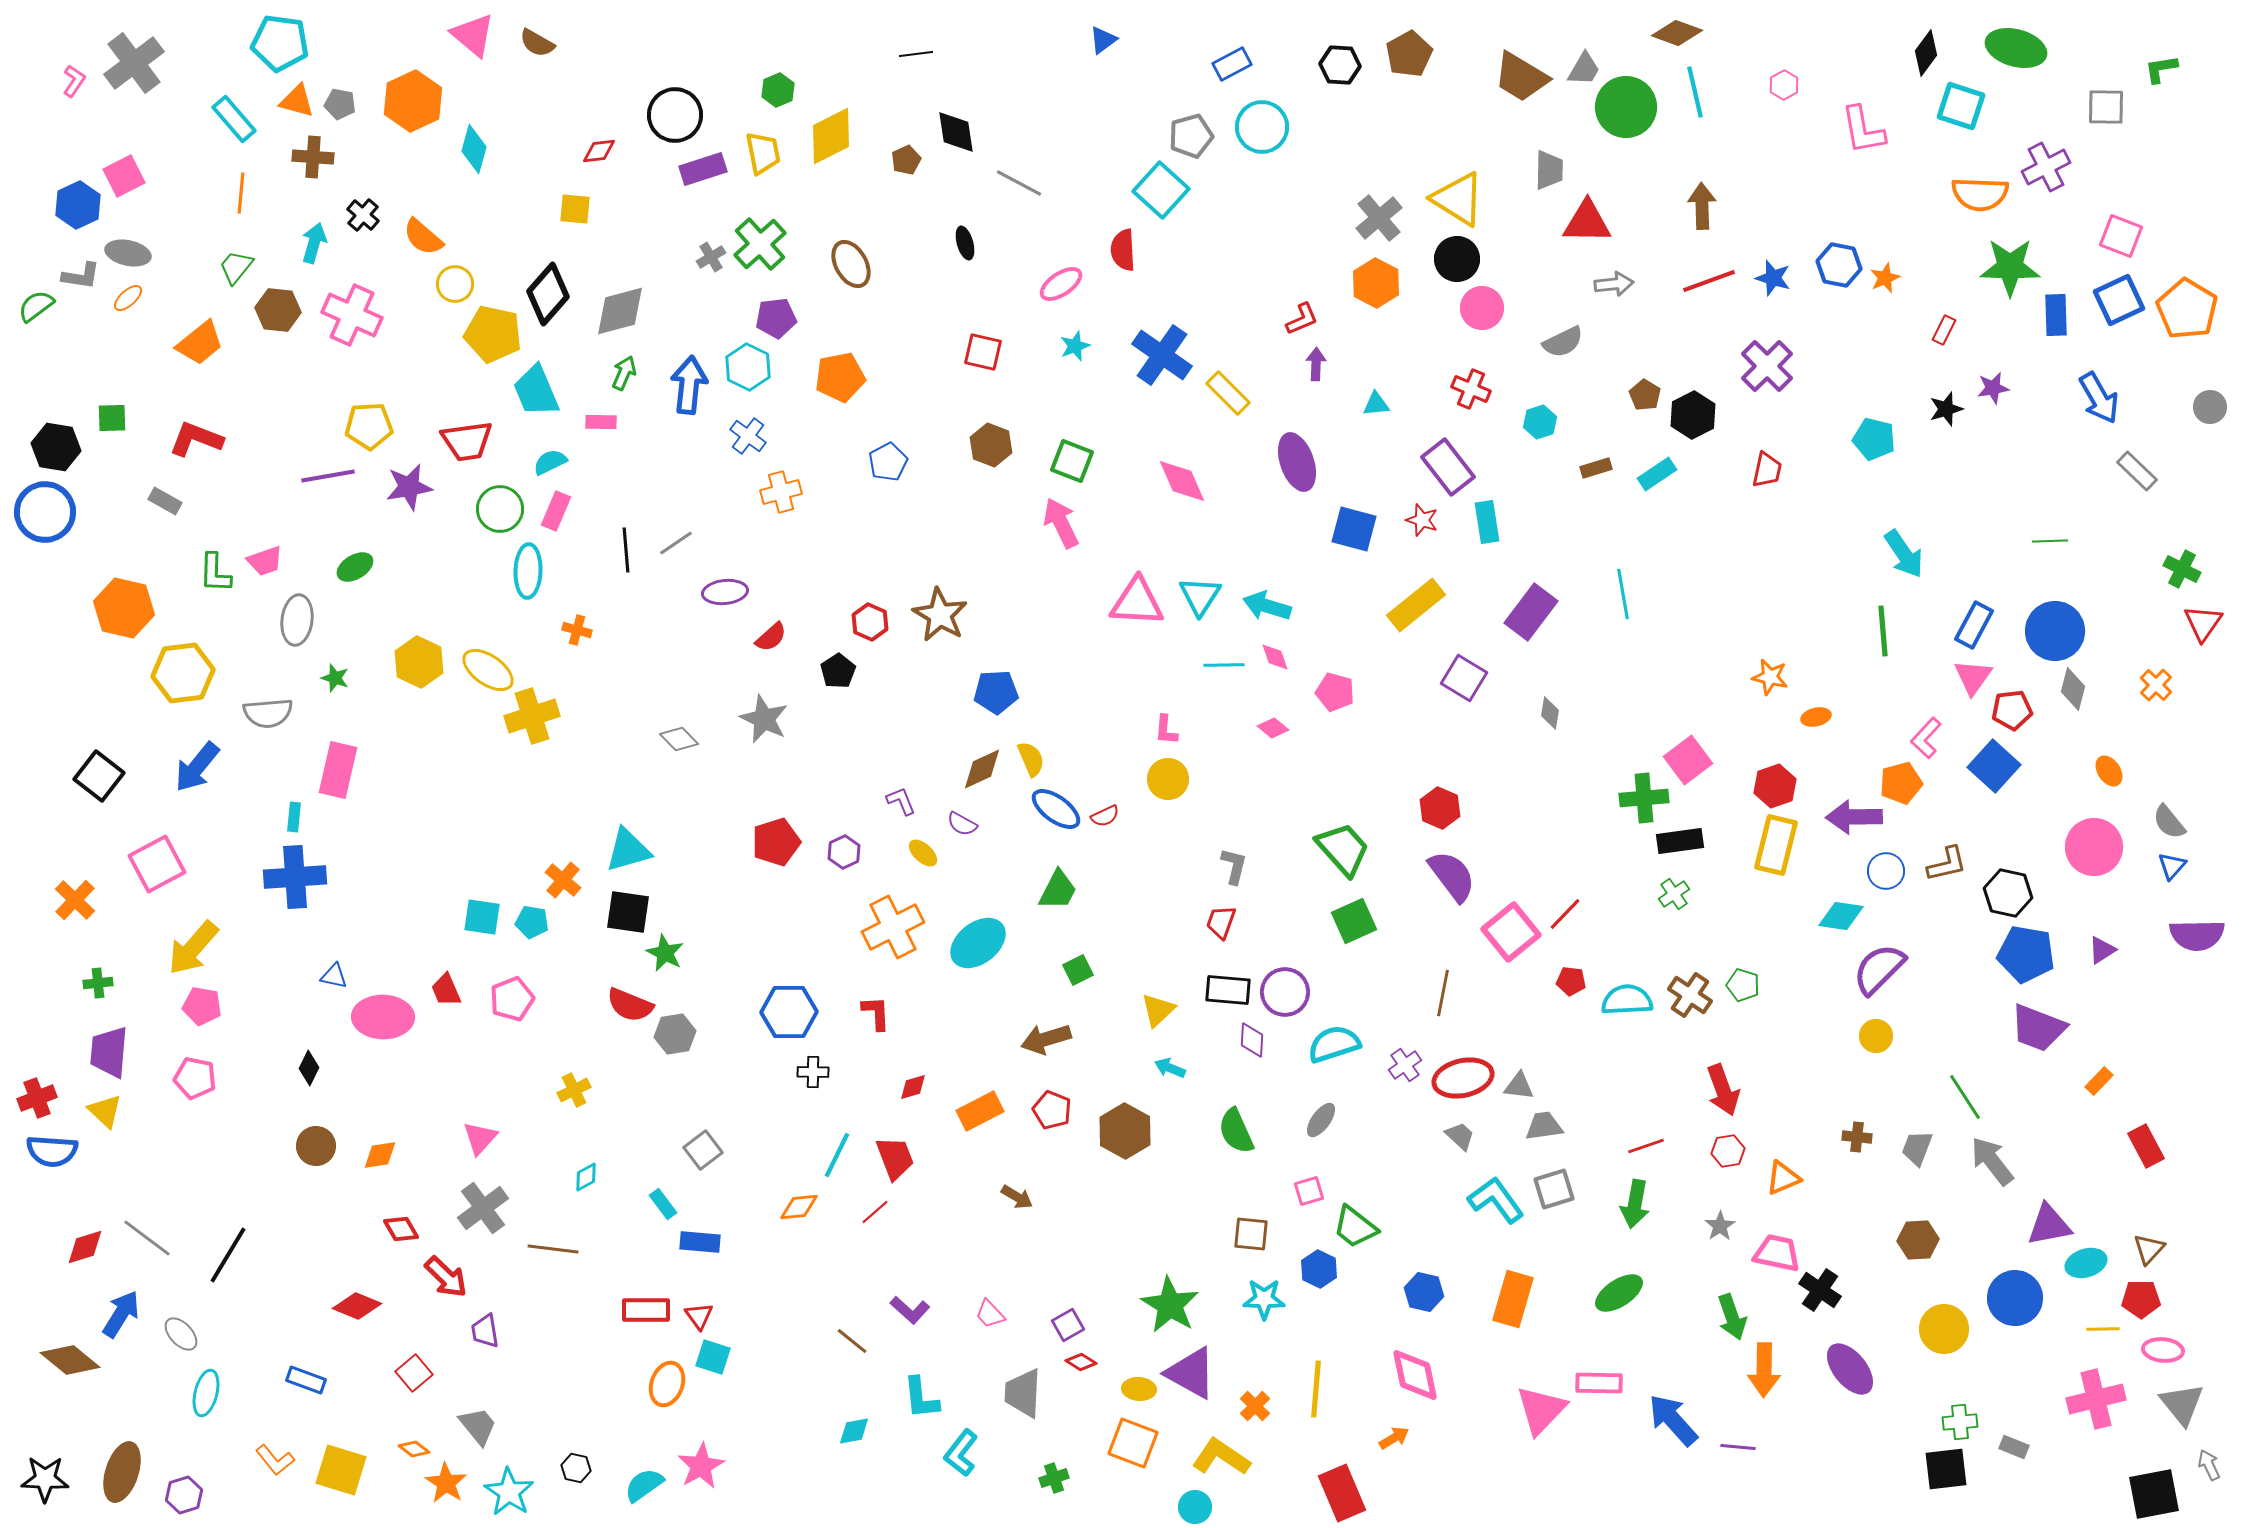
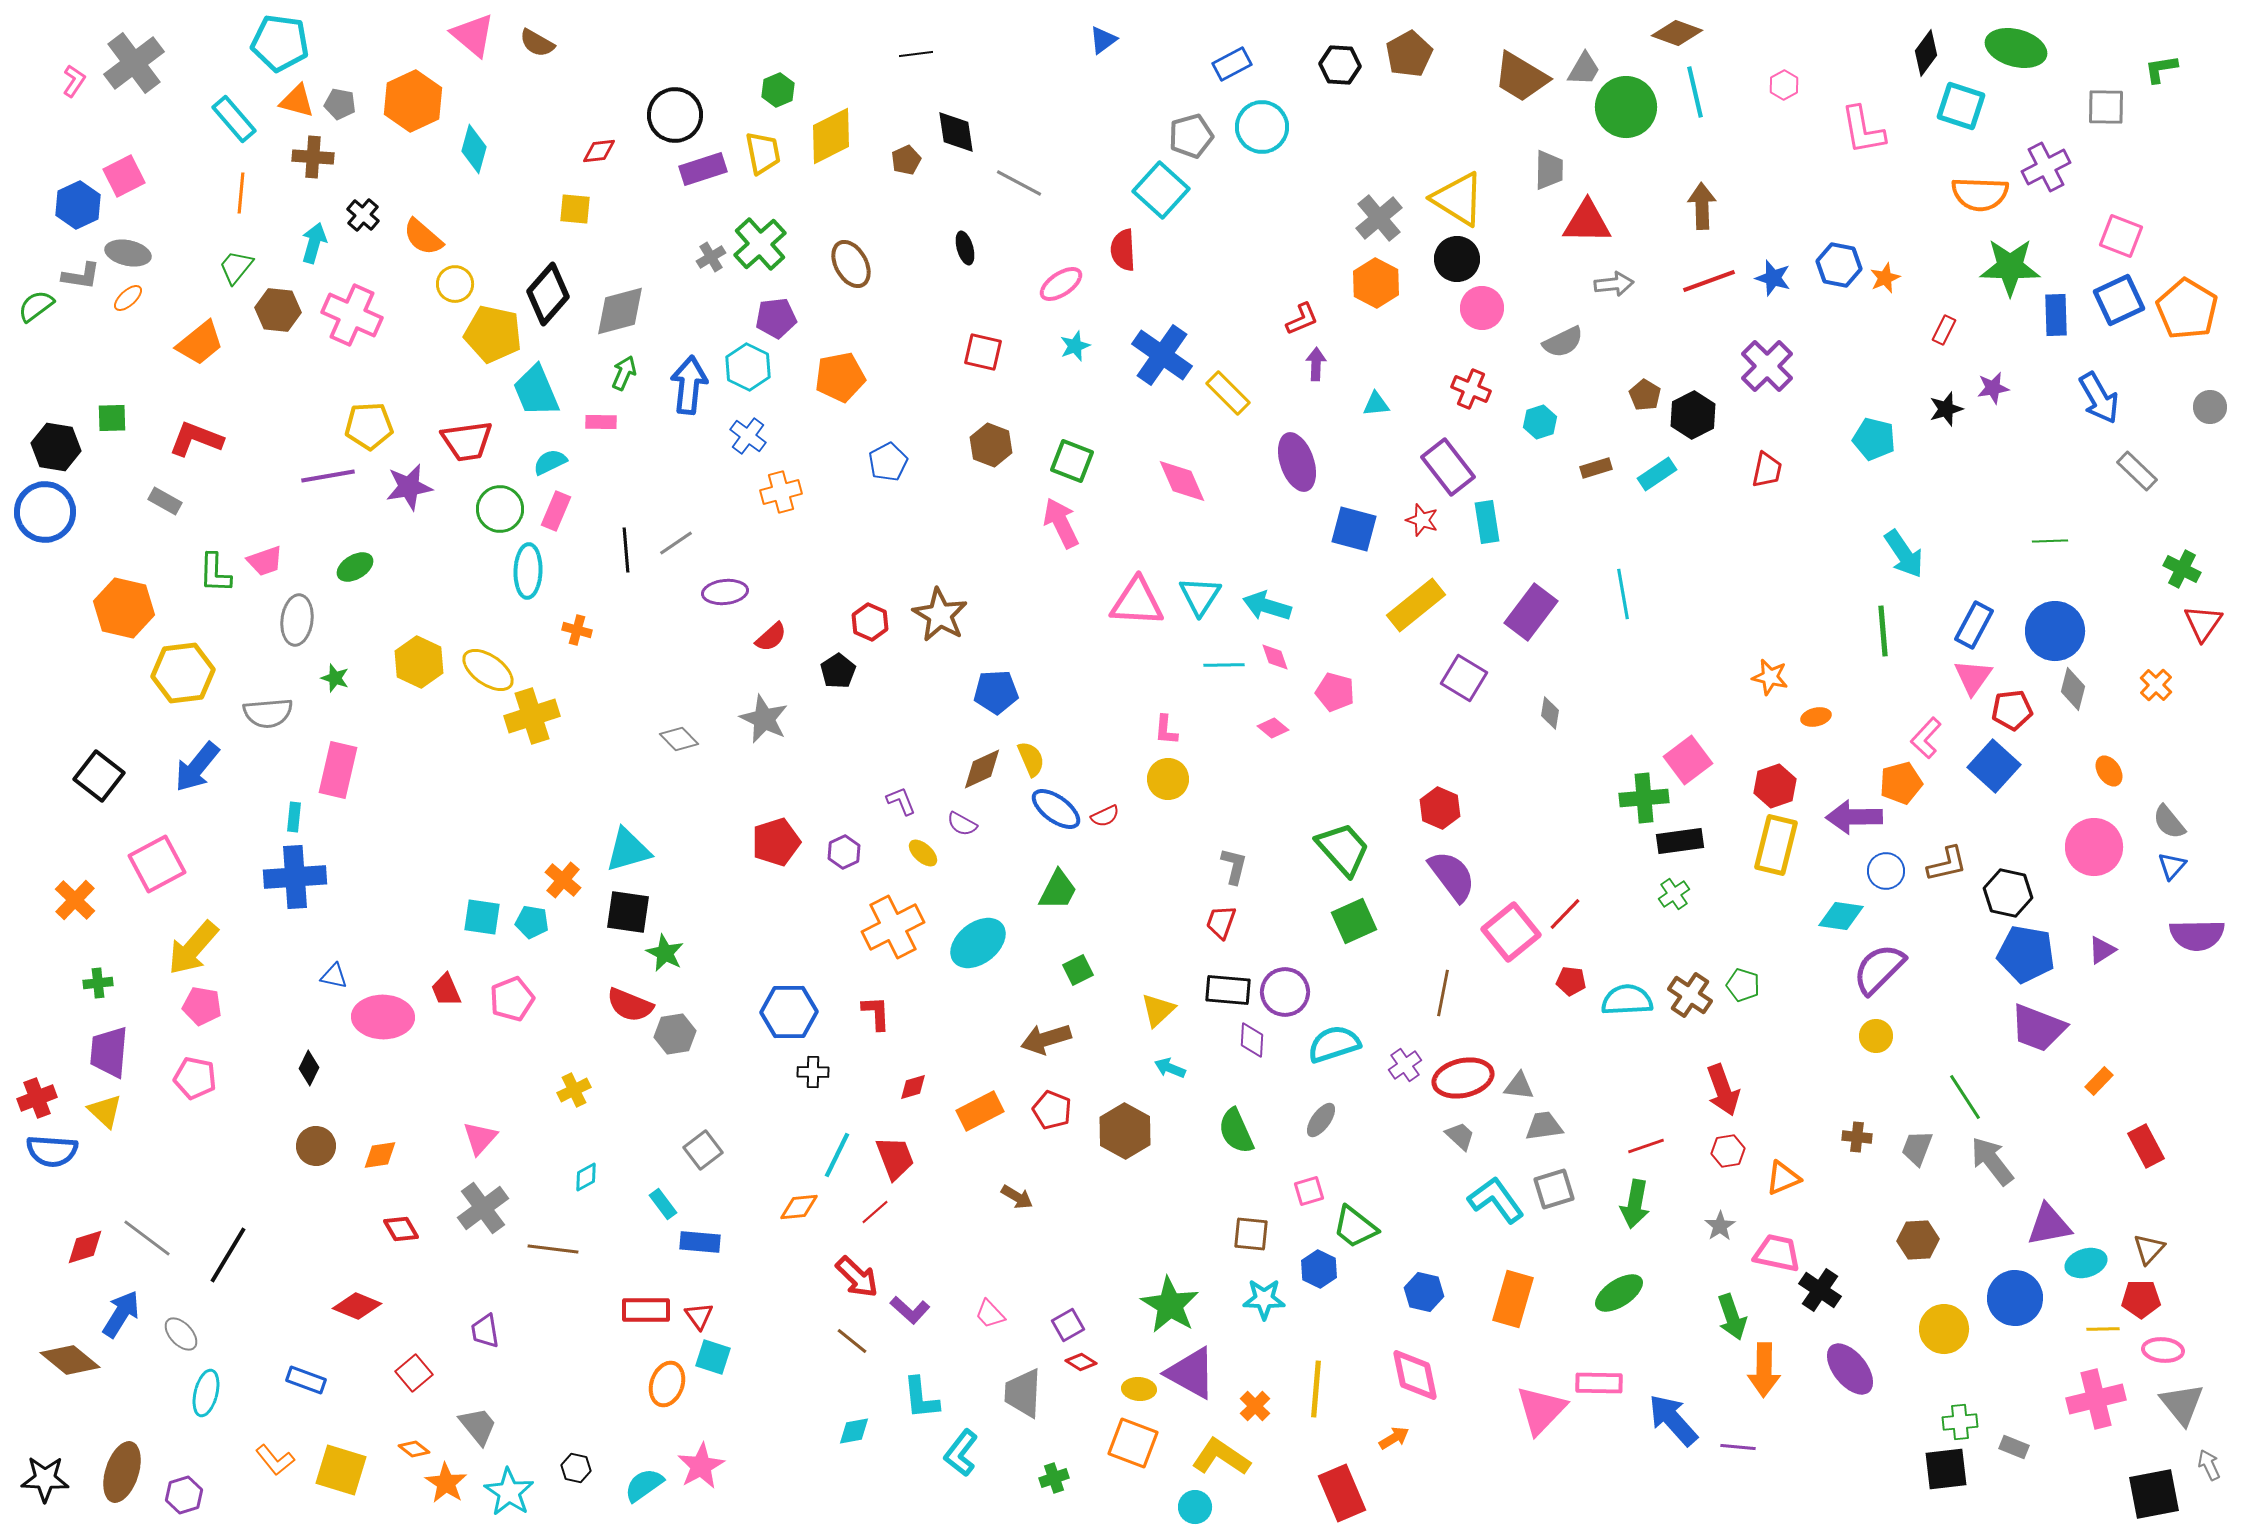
black ellipse at (965, 243): moved 5 px down
red arrow at (446, 1277): moved 411 px right
